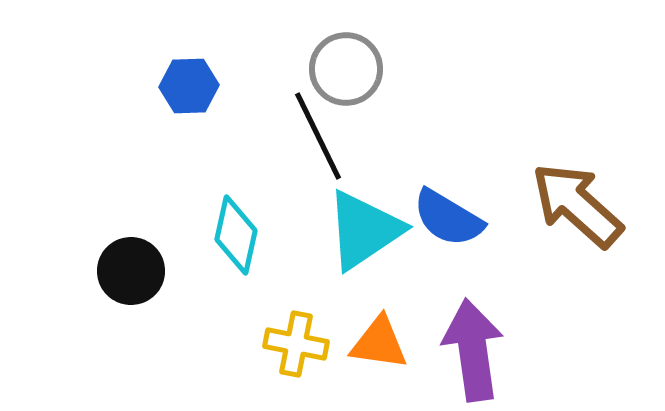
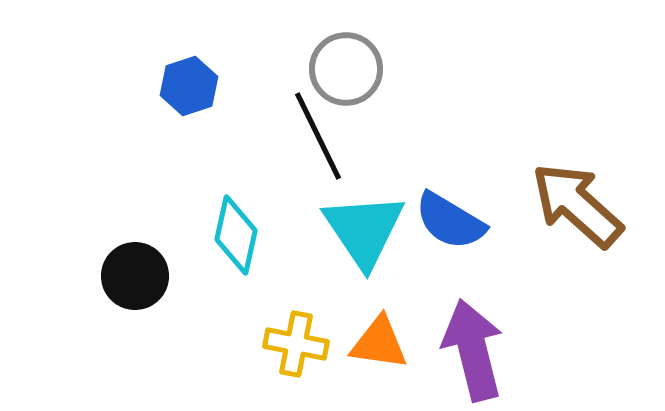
blue hexagon: rotated 16 degrees counterclockwise
blue semicircle: moved 2 px right, 3 px down
cyan triangle: rotated 30 degrees counterclockwise
black circle: moved 4 px right, 5 px down
purple arrow: rotated 6 degrees counterclockwise
